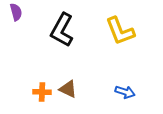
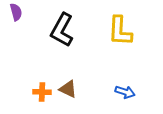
yellow L-shape: rotated 24 degrees clockwise
